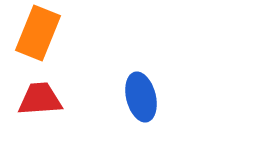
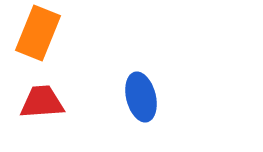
red trapezoid: moved 2 px right, 3 px down
